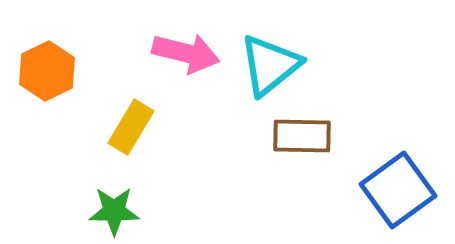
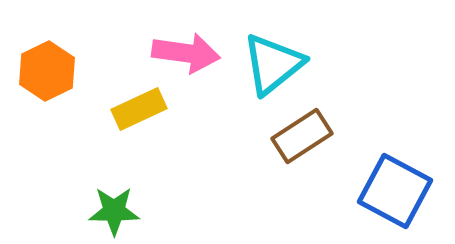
pink arrow: rotated 6 degrees counterclockwise
cyan triangle: moved 3 px right, 1 px up
yellow rectangle: moved 8 px right, 18 px up; rotated 34 degrees clockwise
brown rectangle: rotated 34 degrees counterclockwise
blue square: moved 3 px left, 1 px down; rotated 26 degrees counterclockwise
